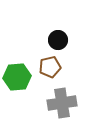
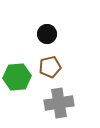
black circle: moved 11 px left, 6 px up
gray cross: moved 3 px left
